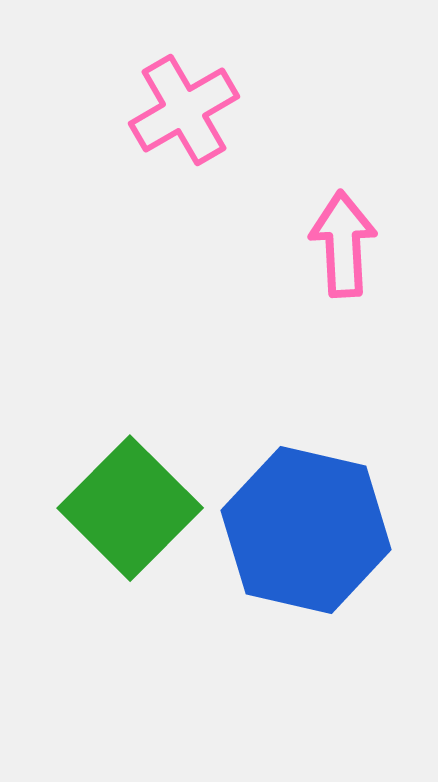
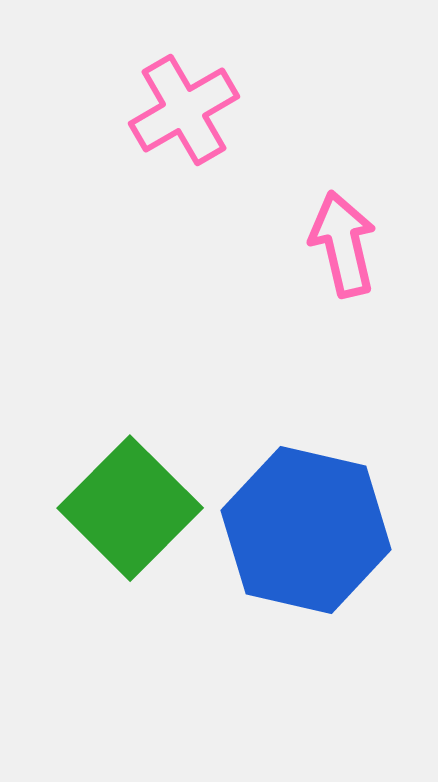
pink arrow: rotated 10 degrees counterclockwise
